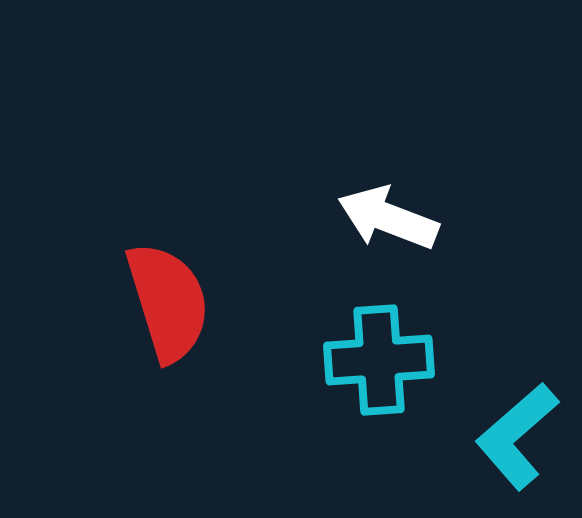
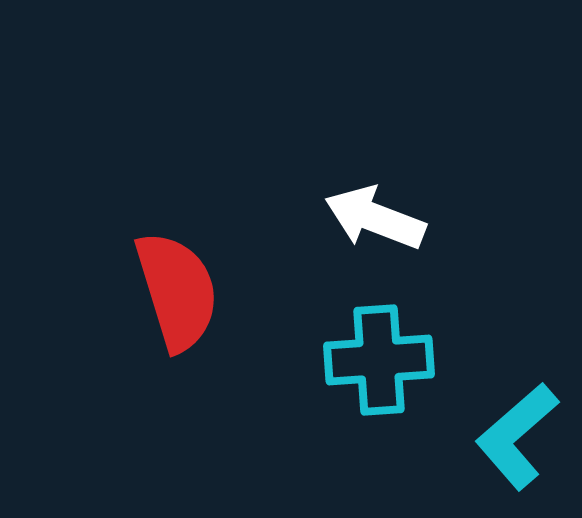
white arrow: moved 13 px left
red semicircle: moved 9 px right, 11 px up
